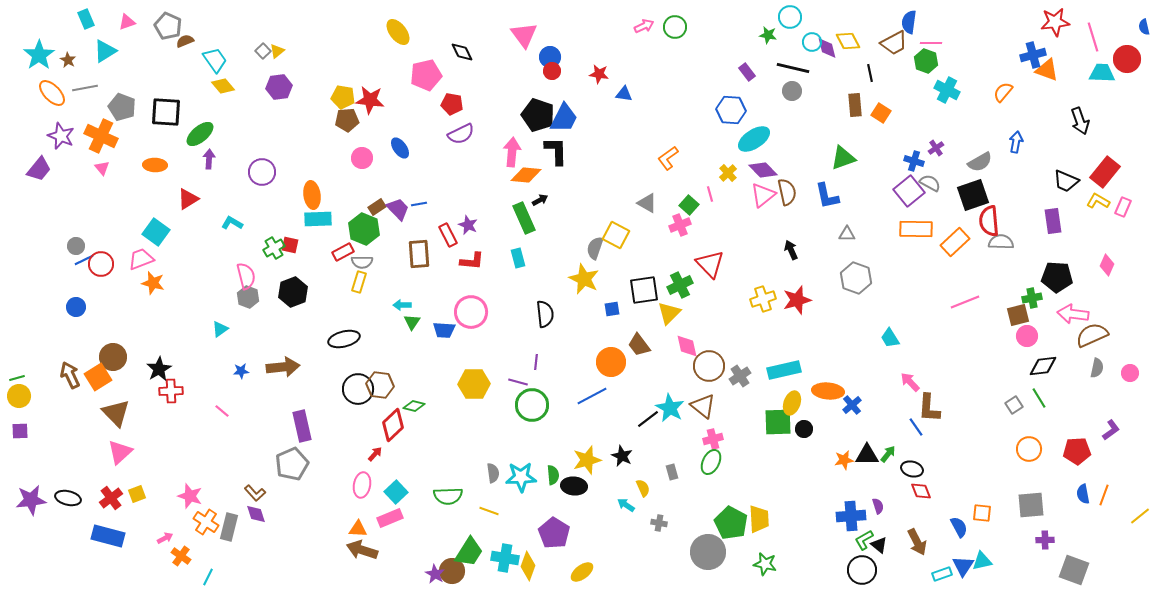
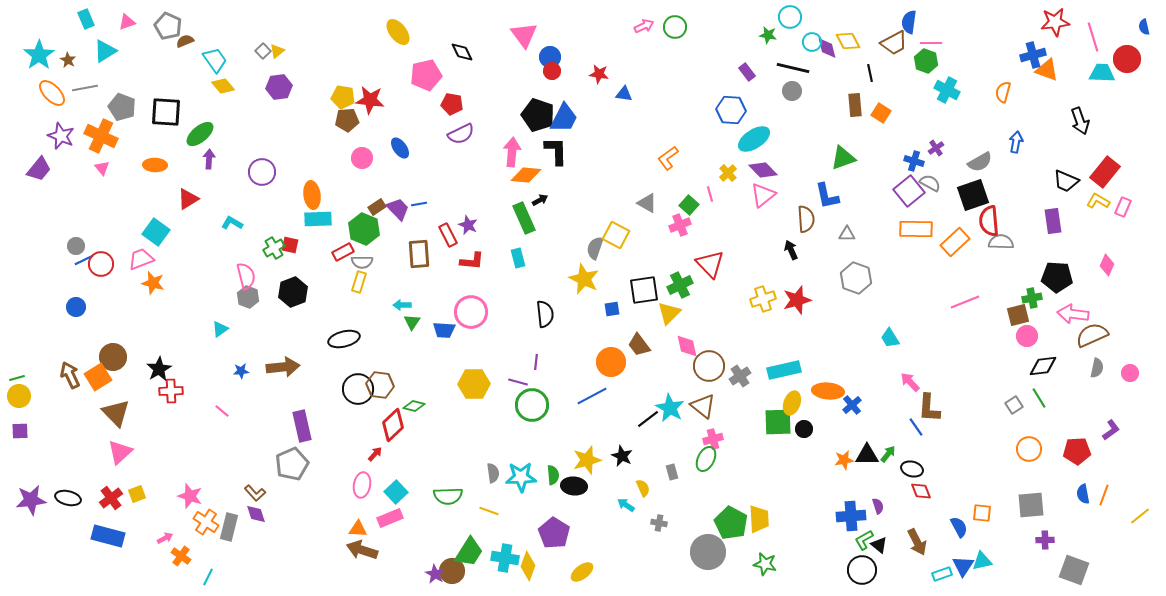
orange semicircle at (1003, 92): rotated 25 degrees counterclockwise
brown semicircle at (787, 192): moved 19 px right, 27 px down; rotated 8 degrees clockwise
green ellipse at (711, 462): moved 5 px left, 3 px up
